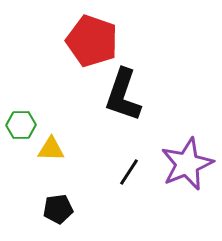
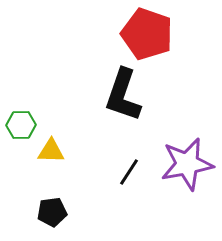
red pentagon: moved 55 px right, 7 px up
yellow triangle: moved 2 px down
purple star: rotated 12 degrees clockwise
black pentagon: moved 6 px left, 3 px down
